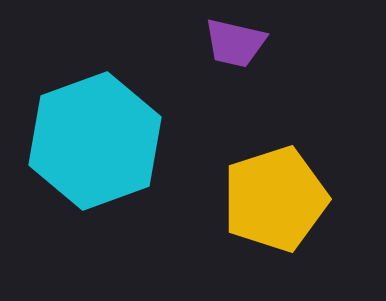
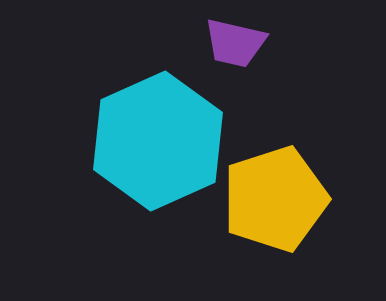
cyan hexagon: moved 63 px right; rotated 4 degrees counterclockwise
